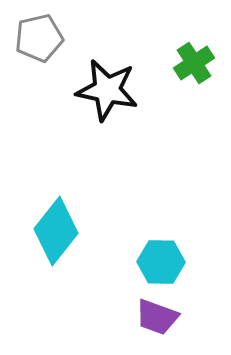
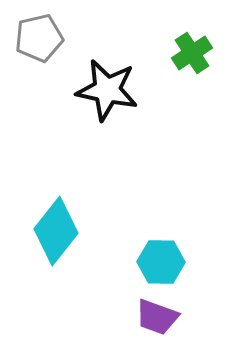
green cross: moved 2 px left, 10 px up
